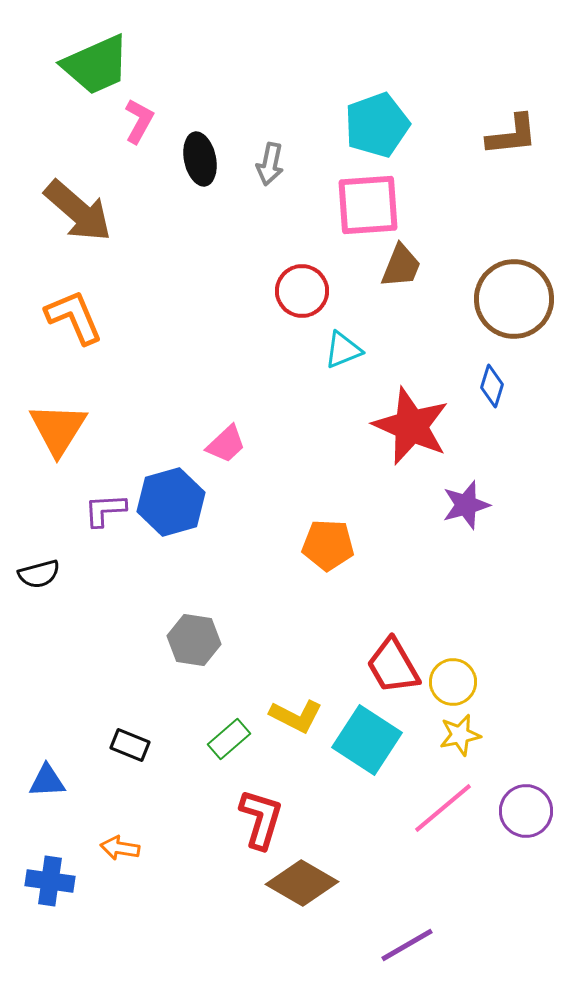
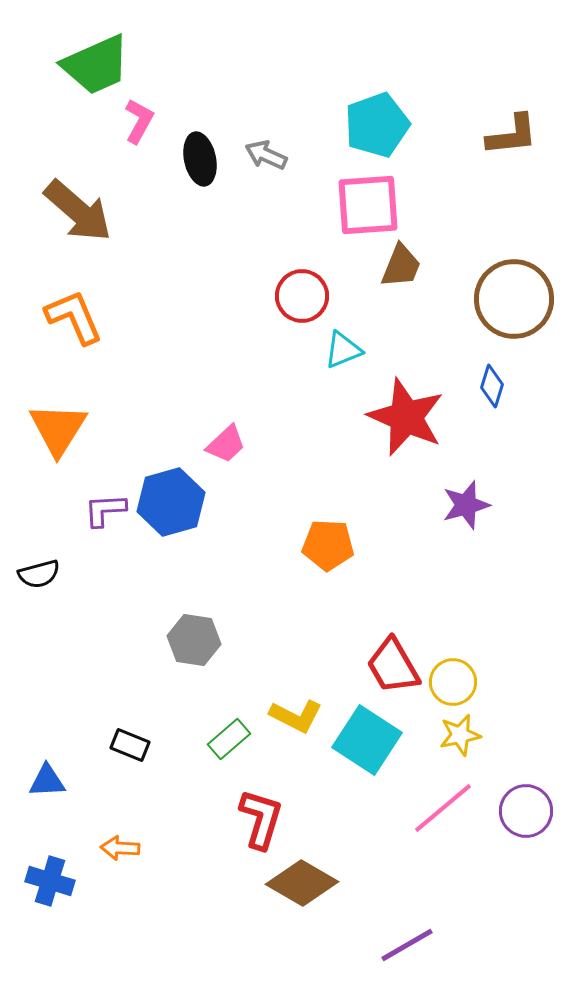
gray arrow: moved 4 px left, 9 px up; rotated 102 degrees clockwise
red circle: moved 5 px down
red star: moved 5 px left, 9 px up
orange arrow: rotated 6 degrees counterclockwise
blue cross: rotated 9 degrees clockwise
